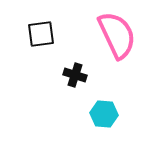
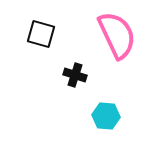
black square: rotated 24 degrees clockwise
cyan hexagon: moved 2 px right, 2 px down
